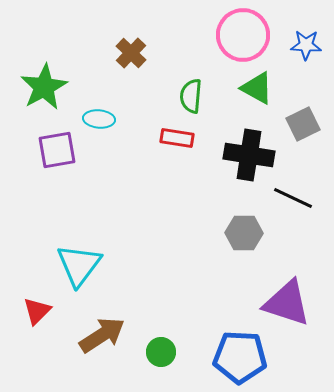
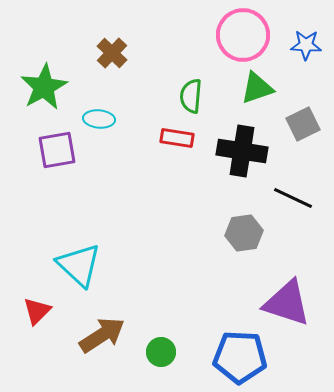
brown cross: moved 19 px left
green triangle: rotated 48 degrees counterclockwise
black cross: moved 7 px left, 4 px up
gray hexagon: rotated 9 degrees counterclockwise
cyan triangle: rotated 24 degrees counterclockwise
